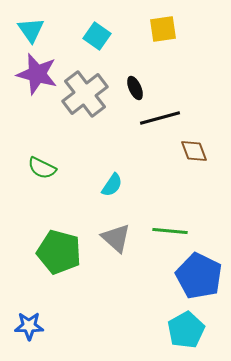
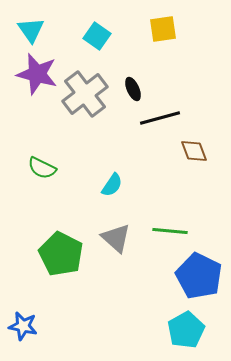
black ellipse: moved 2 px left, 1 px down
green pentagon: moved 2 px right, 2 px down; rotated 12 degrees clockwise
blue star: moved 6 px left; rotated 12 degrees clockwise
